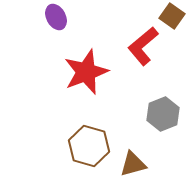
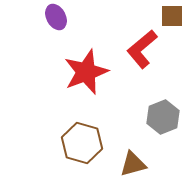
brown square: rotated 35 degrees counterclockwise
red L-shape: moved 1 px left, 3 px down
gray hexagon: moved 3 px down
brown hexagon: moved 7 px left, 3 px up
